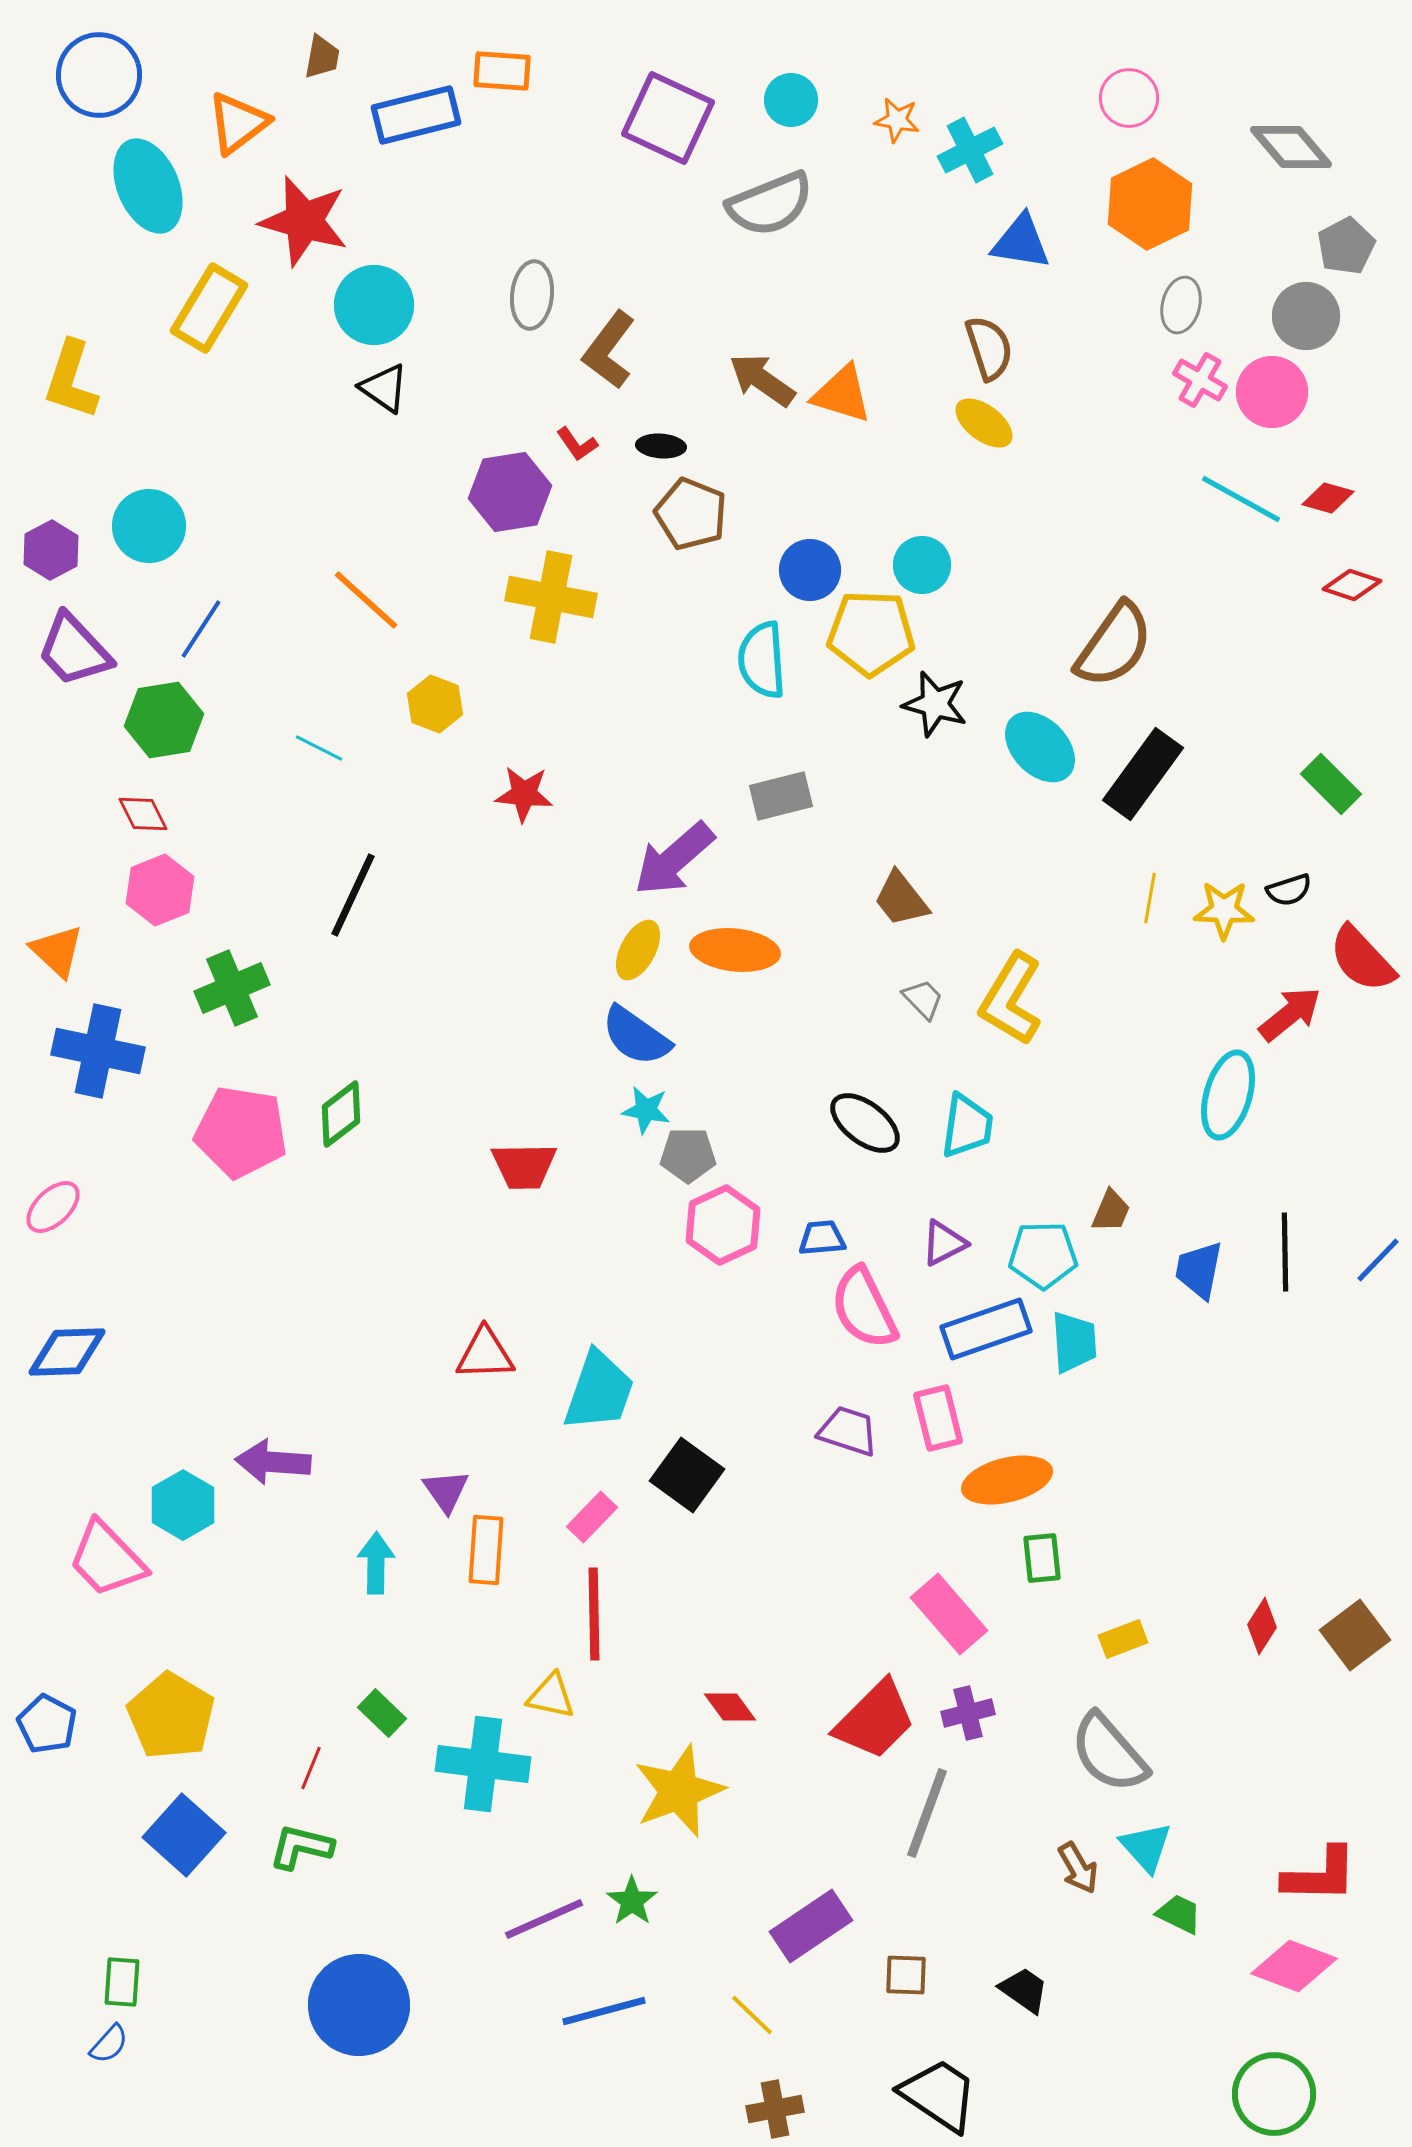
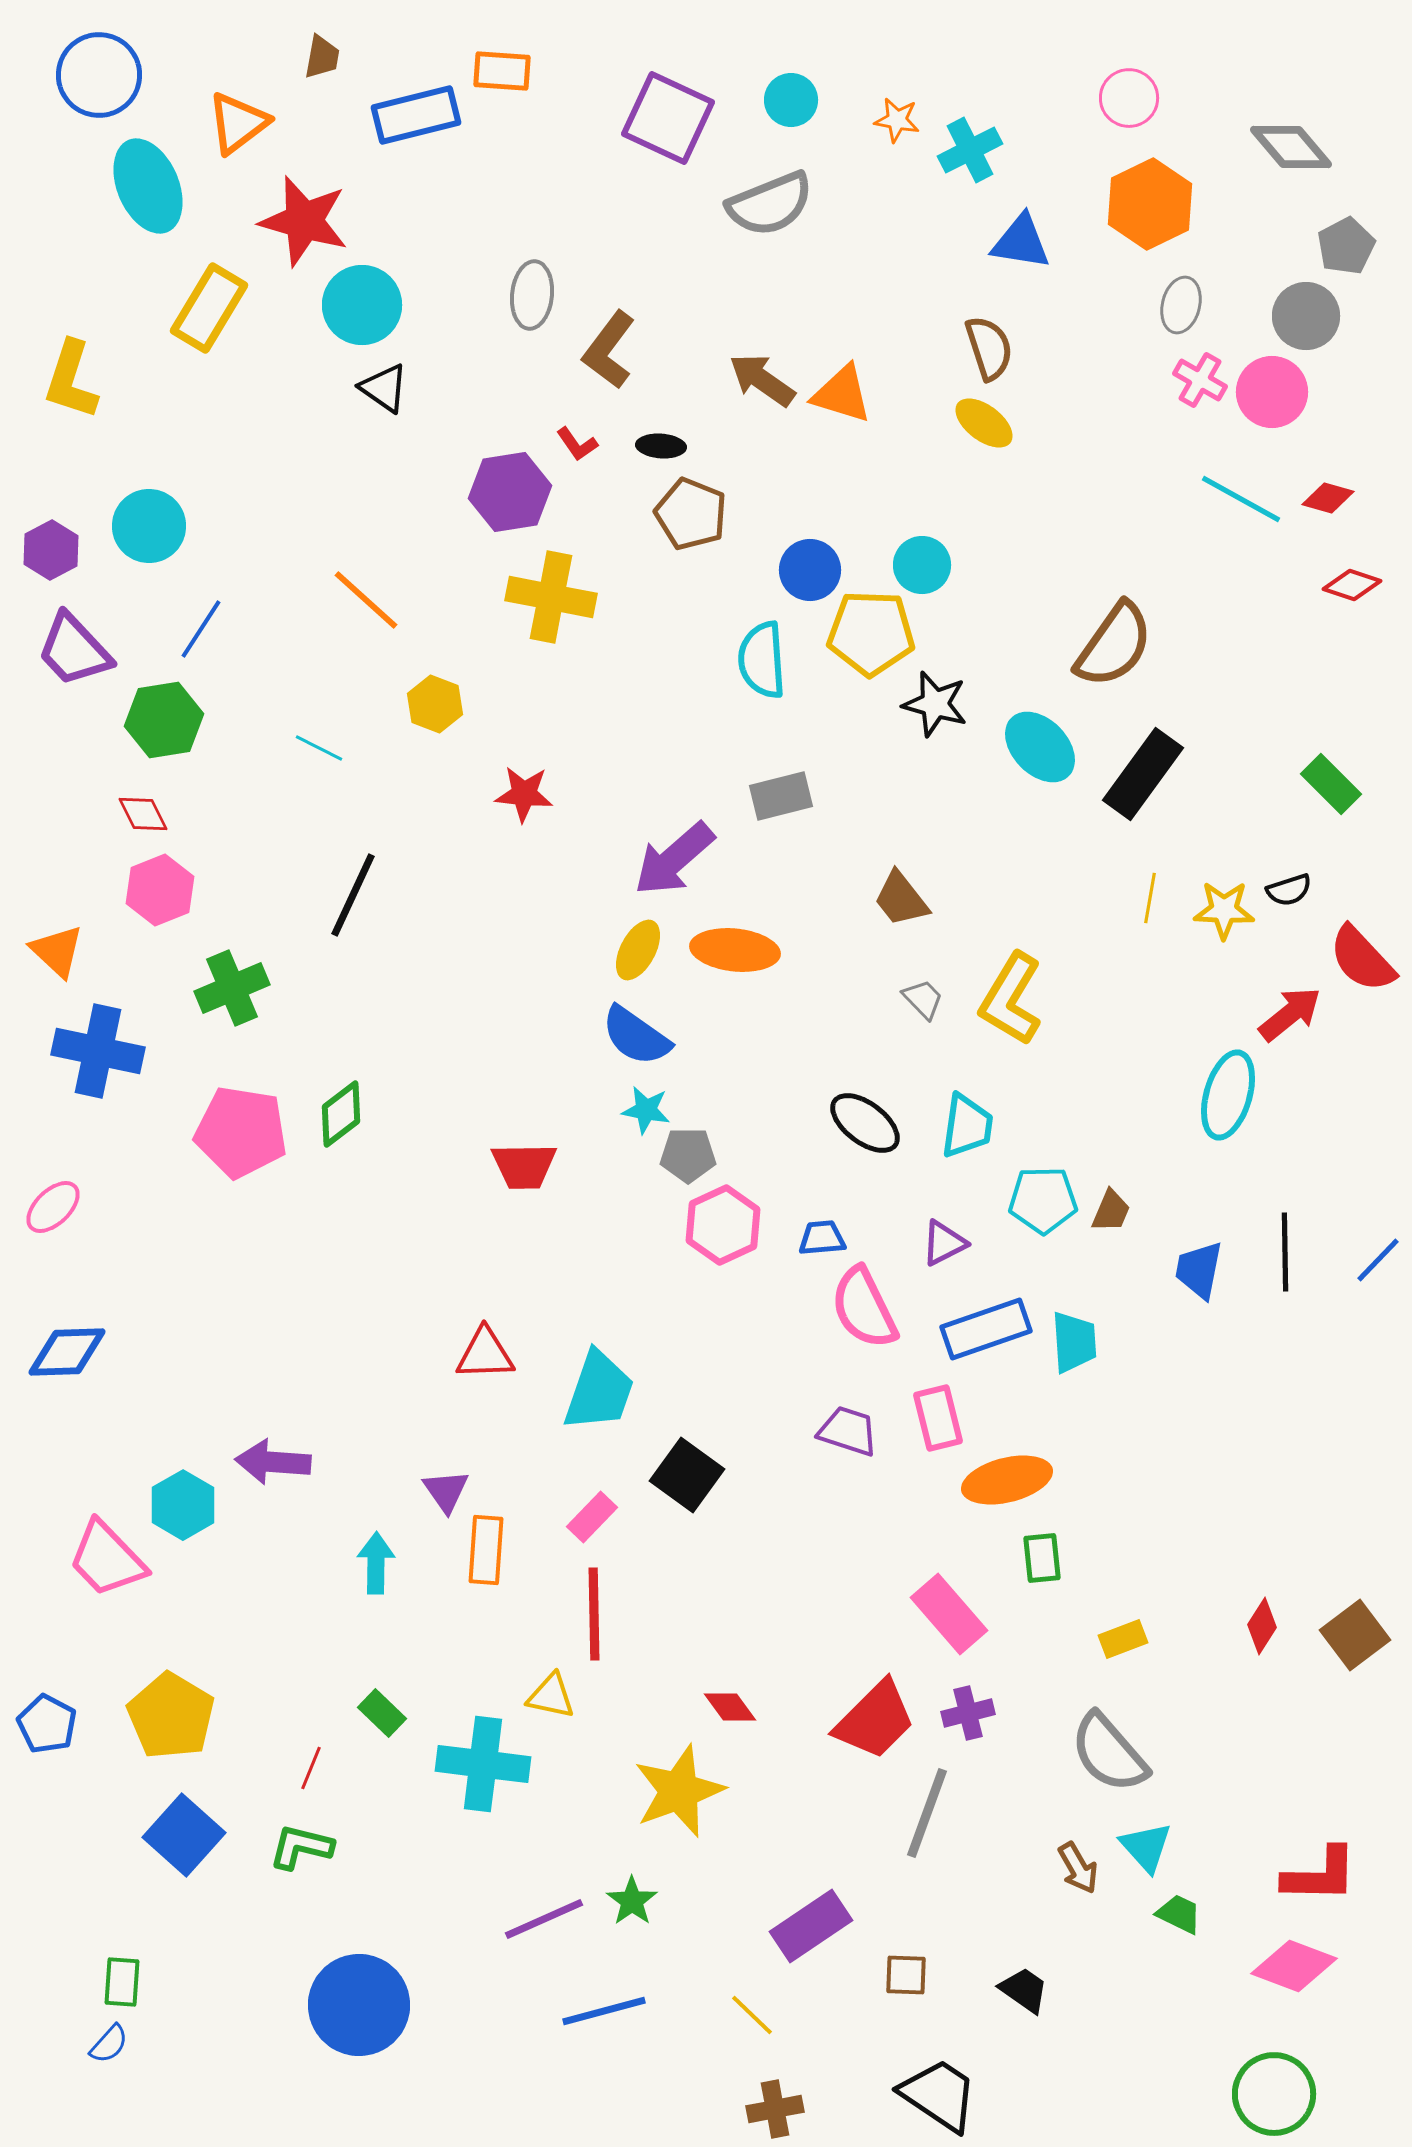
cyan circle at (374, 305): moved 12 px left
cyan pentagon at (1043, 1255): moved 55 px up
